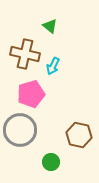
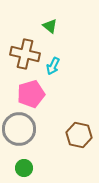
gray circle: moved 1 px left, 1 px up
green circle: moved 27 px left, 6 px down
